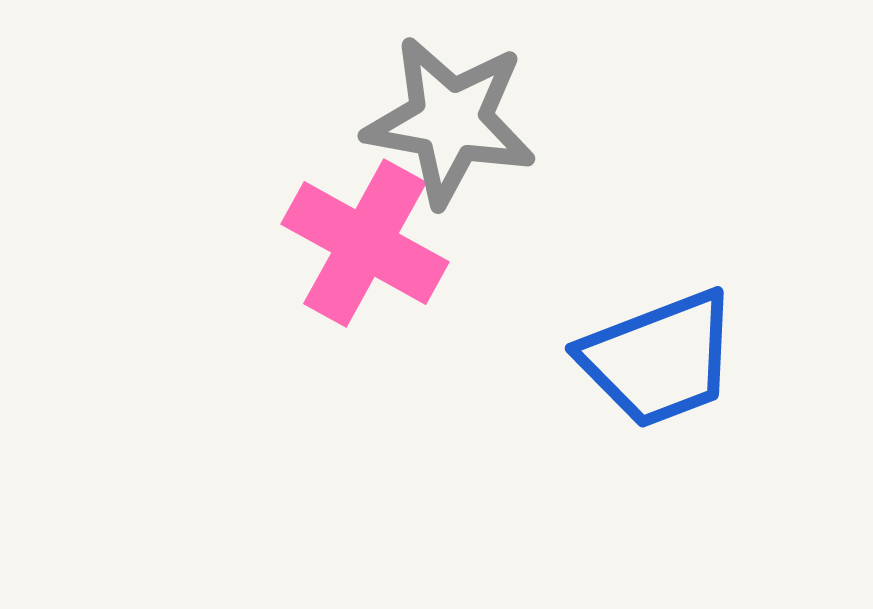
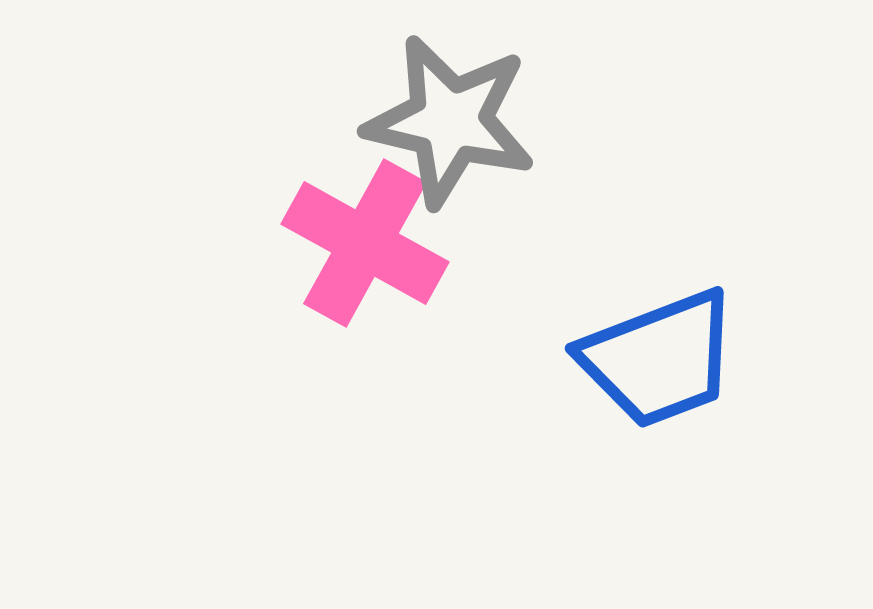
gray star: rotated 3 degrees clockwise
